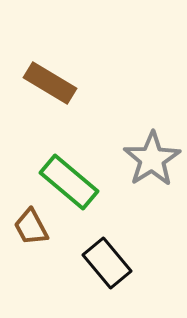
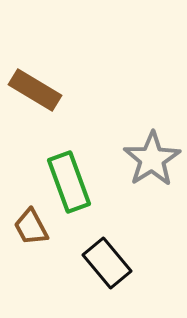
brown rectangle: moved 15 px left, 7 px down
green rectangle: rotated 30 degrees clockwise
